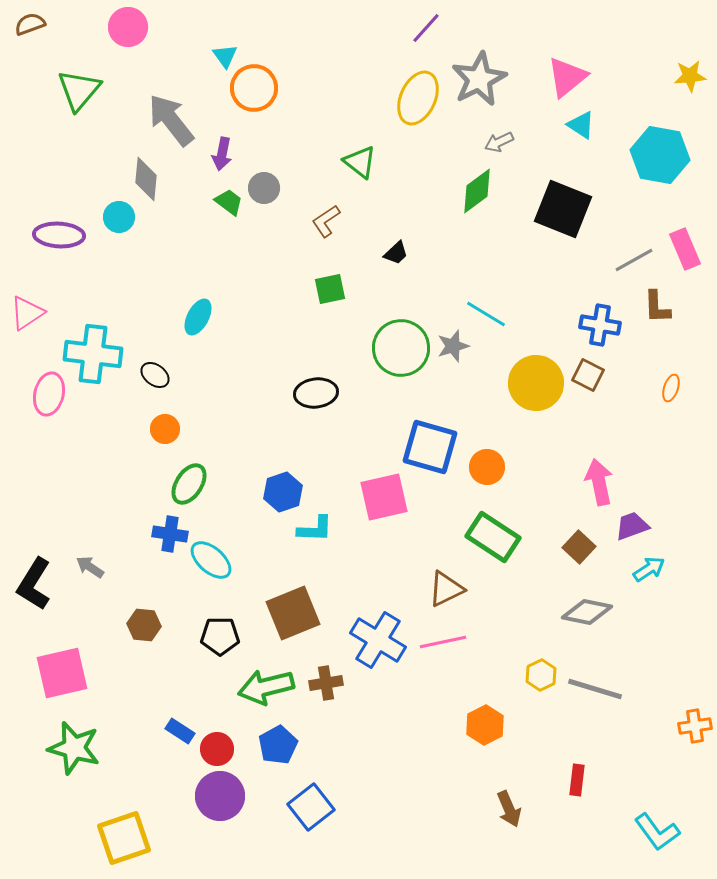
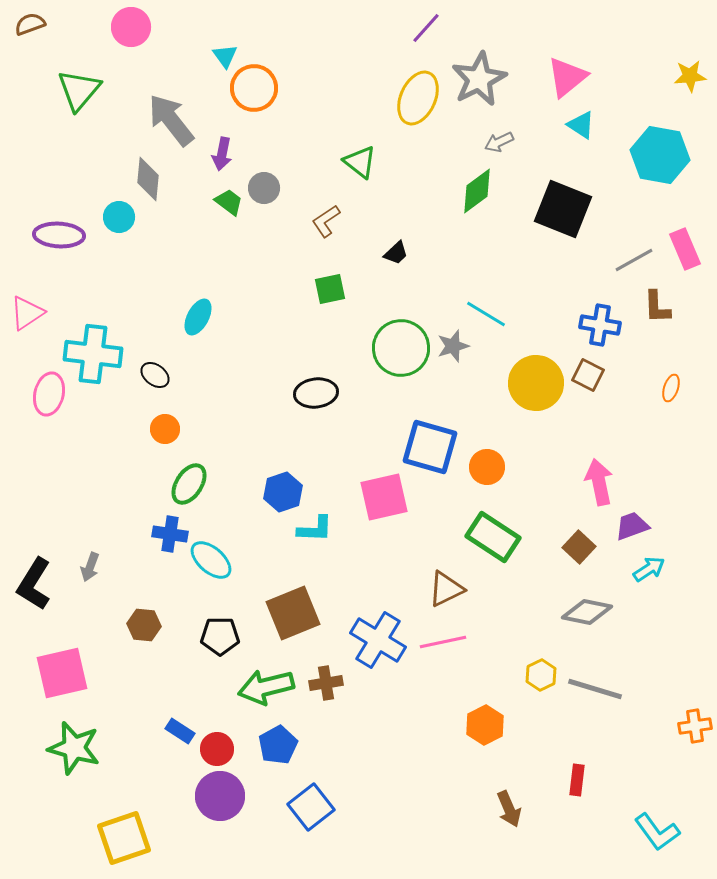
pink circle at (128, 27): moved 3 px right
gray diamond at (146, 179): moved 2 px right
gray arrow at (90, 567): rotated 104 degrees counterclockwise
